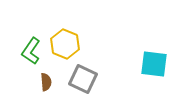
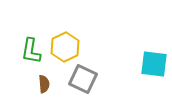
yellow hexagon: moved 3 px down; rotated 12 degrees clockwise
green L-shape: rotated 24 degrees counterclockwise
brown semicircle: moved 2 px left, 2 px down
